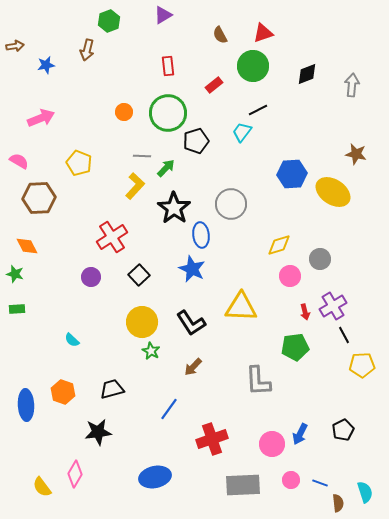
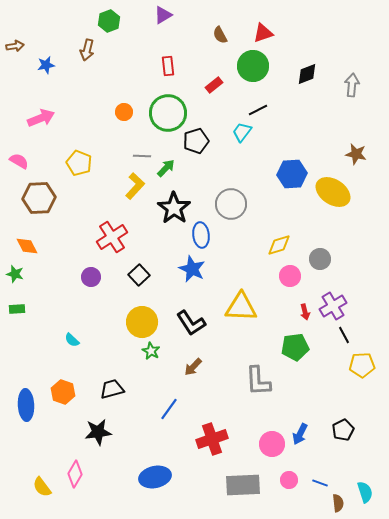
pink circle at (291, 480): moved 2 px left
